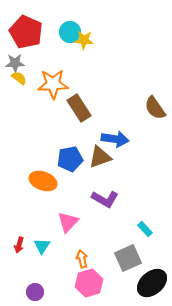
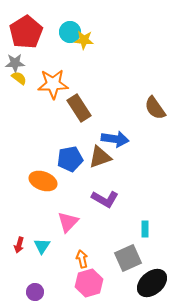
red pentagon: rotated 16 degrees clockwise
cyan rectangle: rotated 42 degrees clockwise
